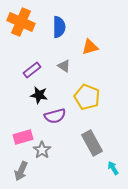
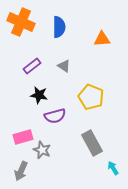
orange triangle: moved 12 px right, 8 px up; rotated 12 degrees clockwise
purple rectangle: moved 4 px up
yellow pentagon: moved 4 px right
gray star: rotated 12 degrees counterclockwise
